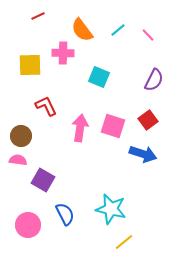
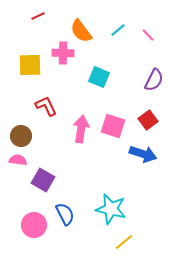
orange semicircle: moved 1 px left, 1 px down
pink arrow: moved 1 px right, 1 px down
pink circle: moved 6 px right
